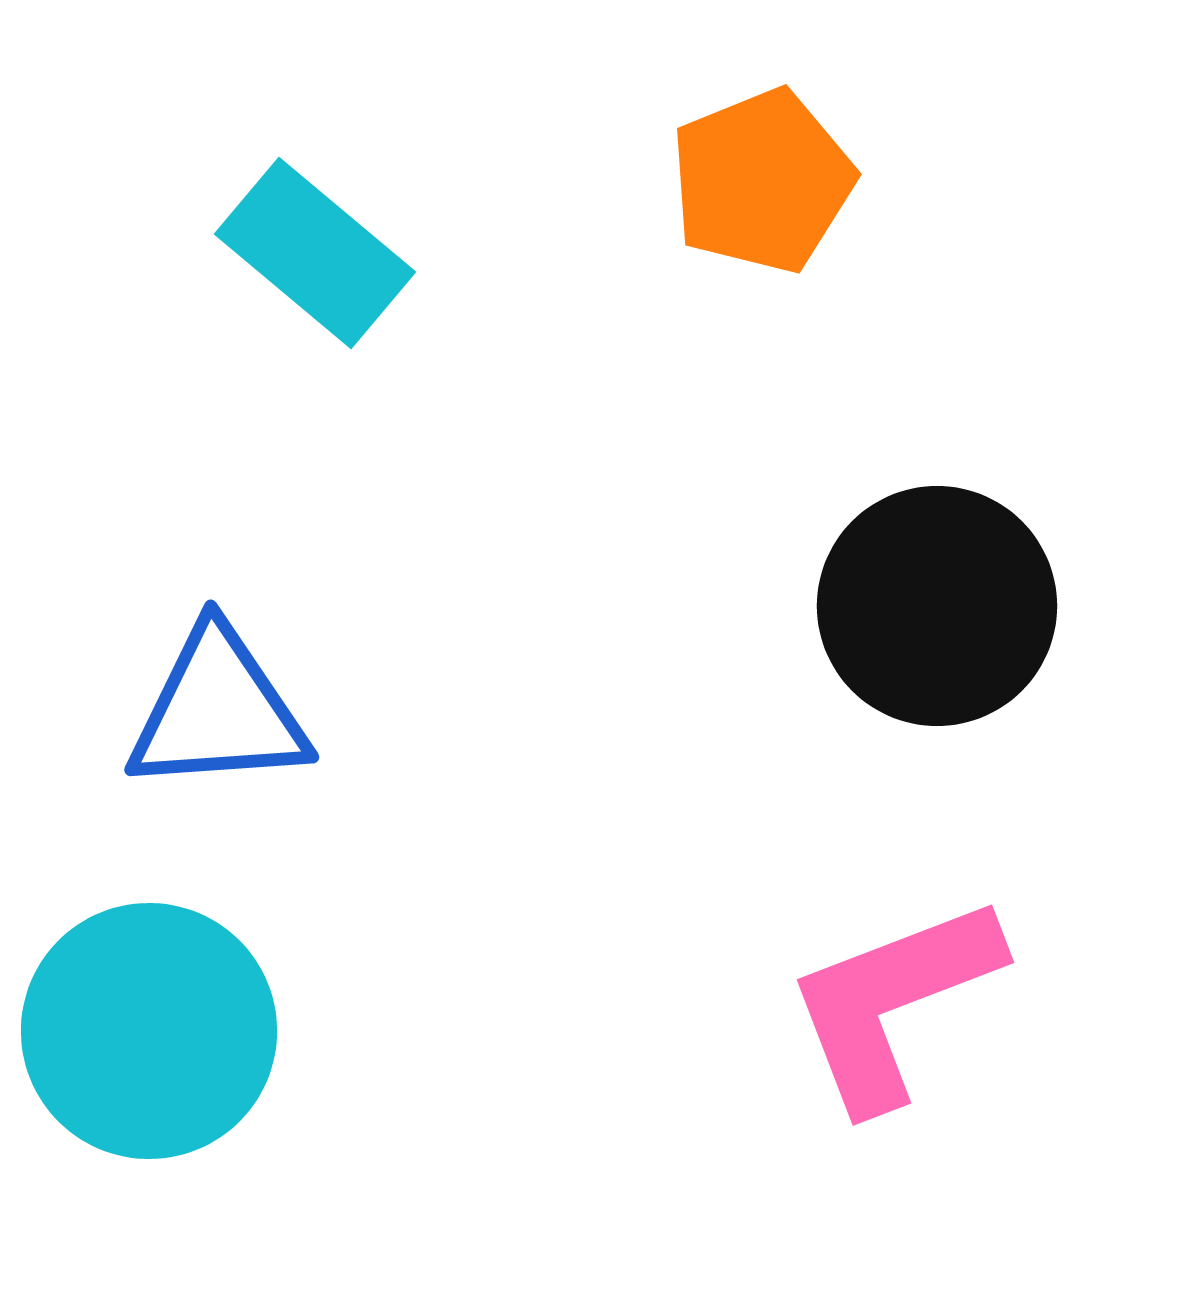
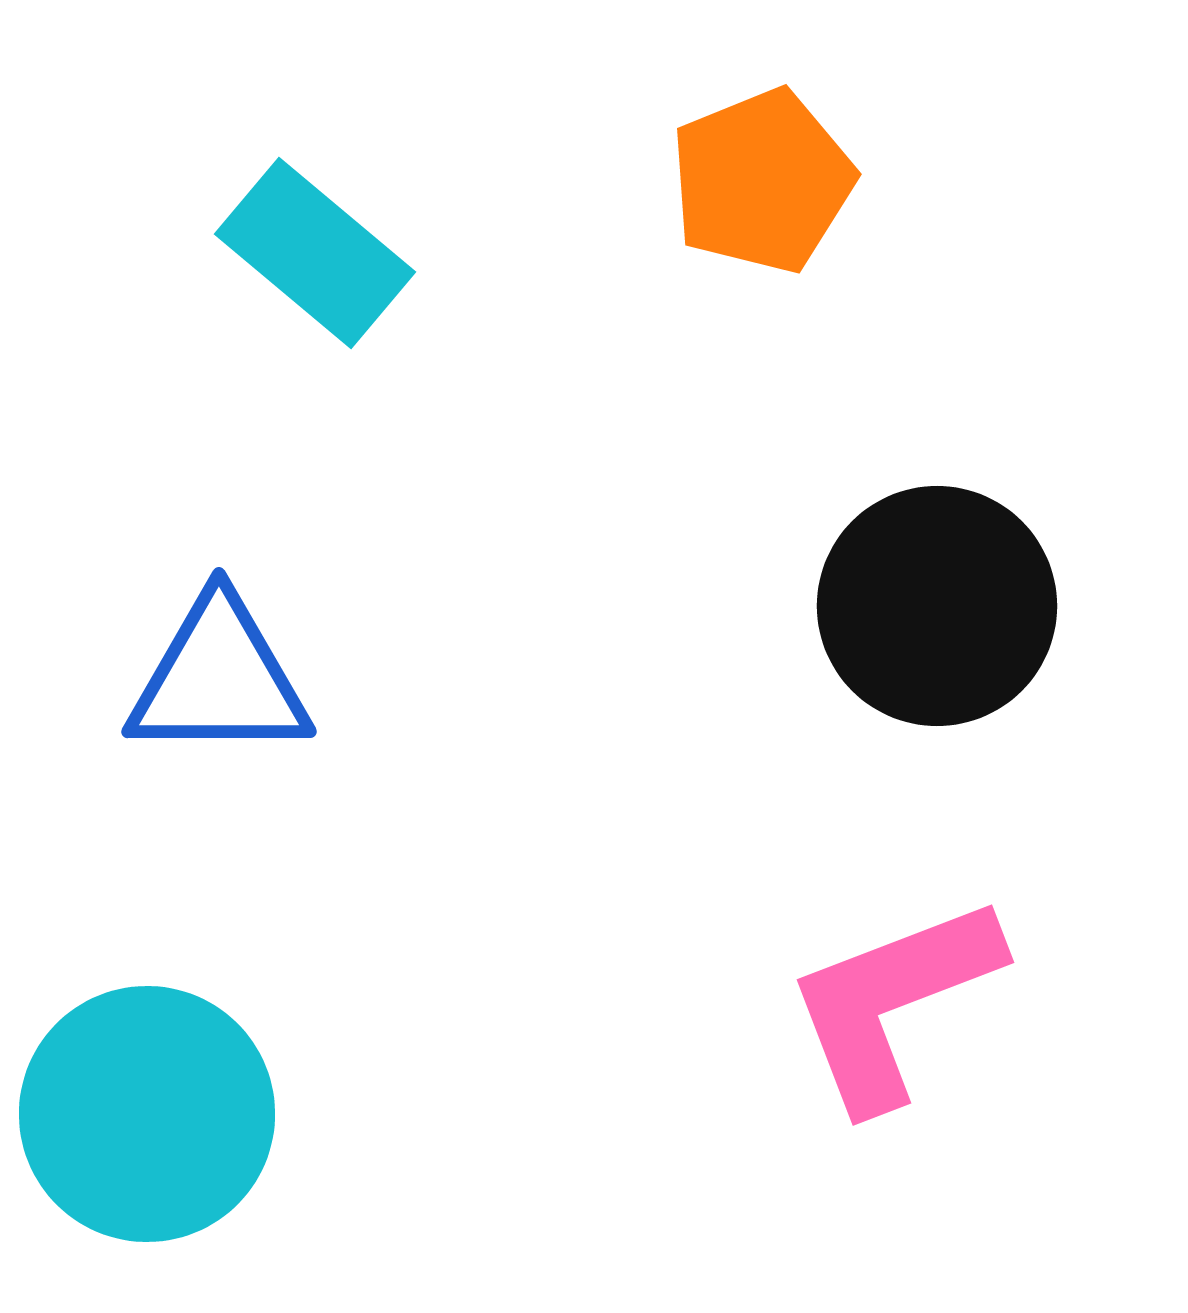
blue triangle: moved 1 px right, 32 px up; rotated 4 degrees clockwise
cyan circle: moved 2 px left, 83 px down
